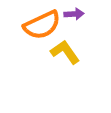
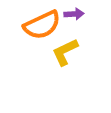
yellow L-shape: rotated 80 degrees counterclockwise
